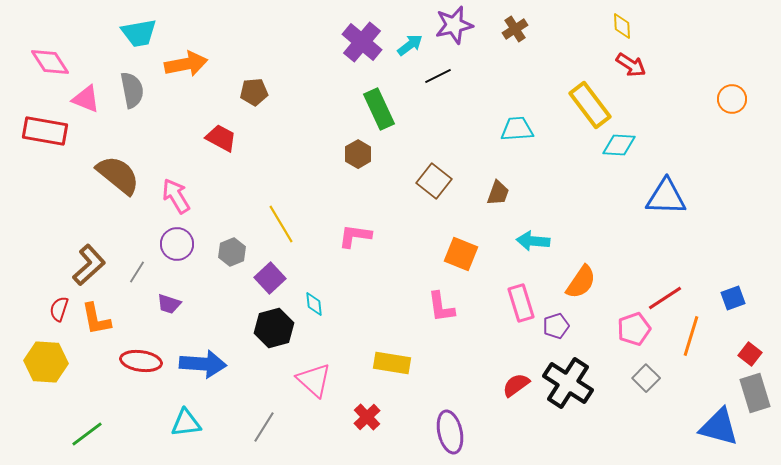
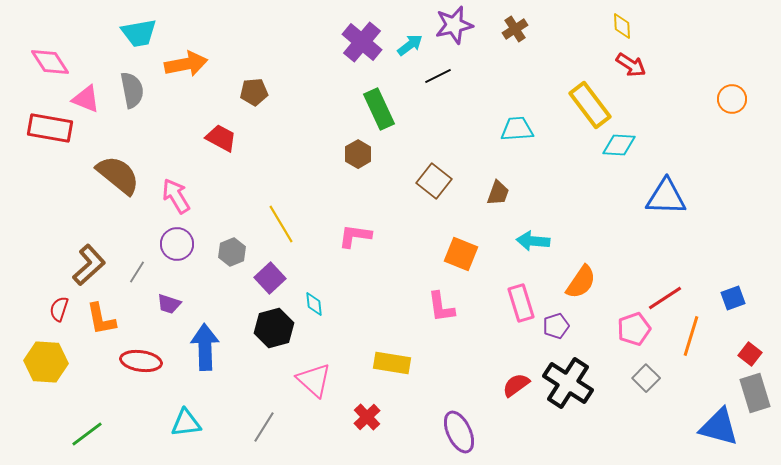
red rectangle at (45, 131): moved 5 px right, 3 px up
orange L-shape at (96, 319): moved 5 px right
blue arrow at (203, 364): moved 2 px right, 17 px up; rotated 96 degrees counterclockwise
purple ellipse at (450, 432): moved 9 px right; rotated 12 degrees counterclockwise
